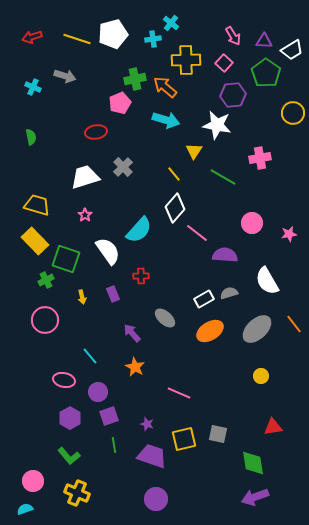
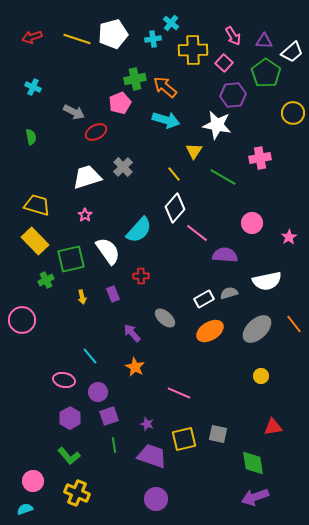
white trapezoid at (292, 50): moved 2 px down; rotated 10 degrees counterclockwise
yellow cross at (186, 60): moved 7 px right, 10 px up
gray arrow at (65, 76): moved 9 px right, 36 px down; rotated 10 degrees clockwise
red ellipse at (96, 132): rotated 20 degrees counterclockwise
white trapezoid at (85, 177): moved 2 px right
pink star at (289, 234): moved 3 px down; rotated 21 degrees counterclockwise
green square at (66, 259): moved 5 px right; rotated 32 degrees counterclockwise
white semicircle at (267, 281): rotated 72 degrees counterclockwise
pink circle at (45, 320): moved 23 px left
